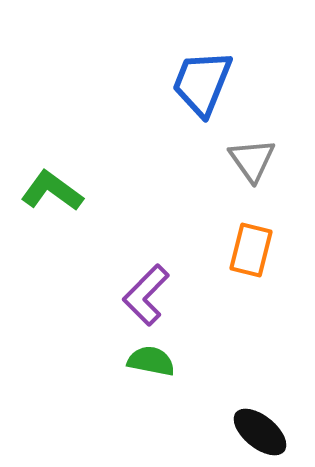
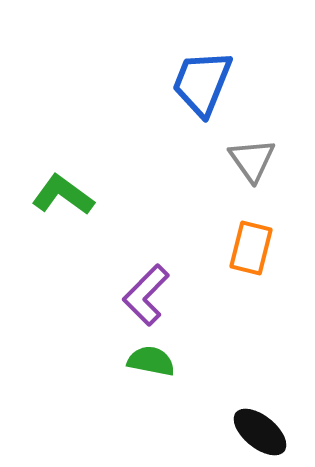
green L-shape: moved 11 px right, 4 px down
orange rectangle: moved 2 px up
